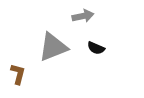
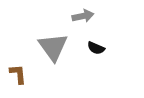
gray triangle: rotated 44 degrees counterclockwise
brown L-shape: rotated 20 degrees counterclockwise
